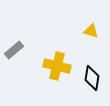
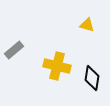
yellow triangle: moved 4 px left, 6 px up
